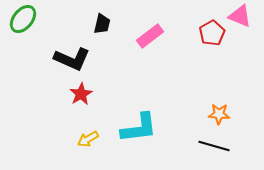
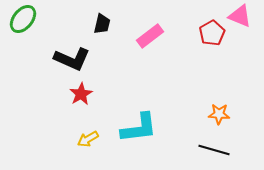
black line: moved 4 px down
